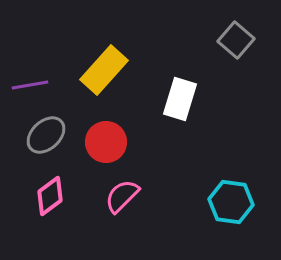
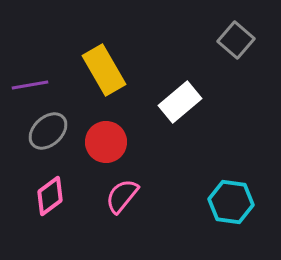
yellow rectangle: rotated 72 degrees counterclockwise
white rectangle: moved 3 px down; rotated 33 degrees clockwise
gray ellipse: moved 2 px right, 4 px up
pink semicircle: rotated 6 degrees counterclockwise
